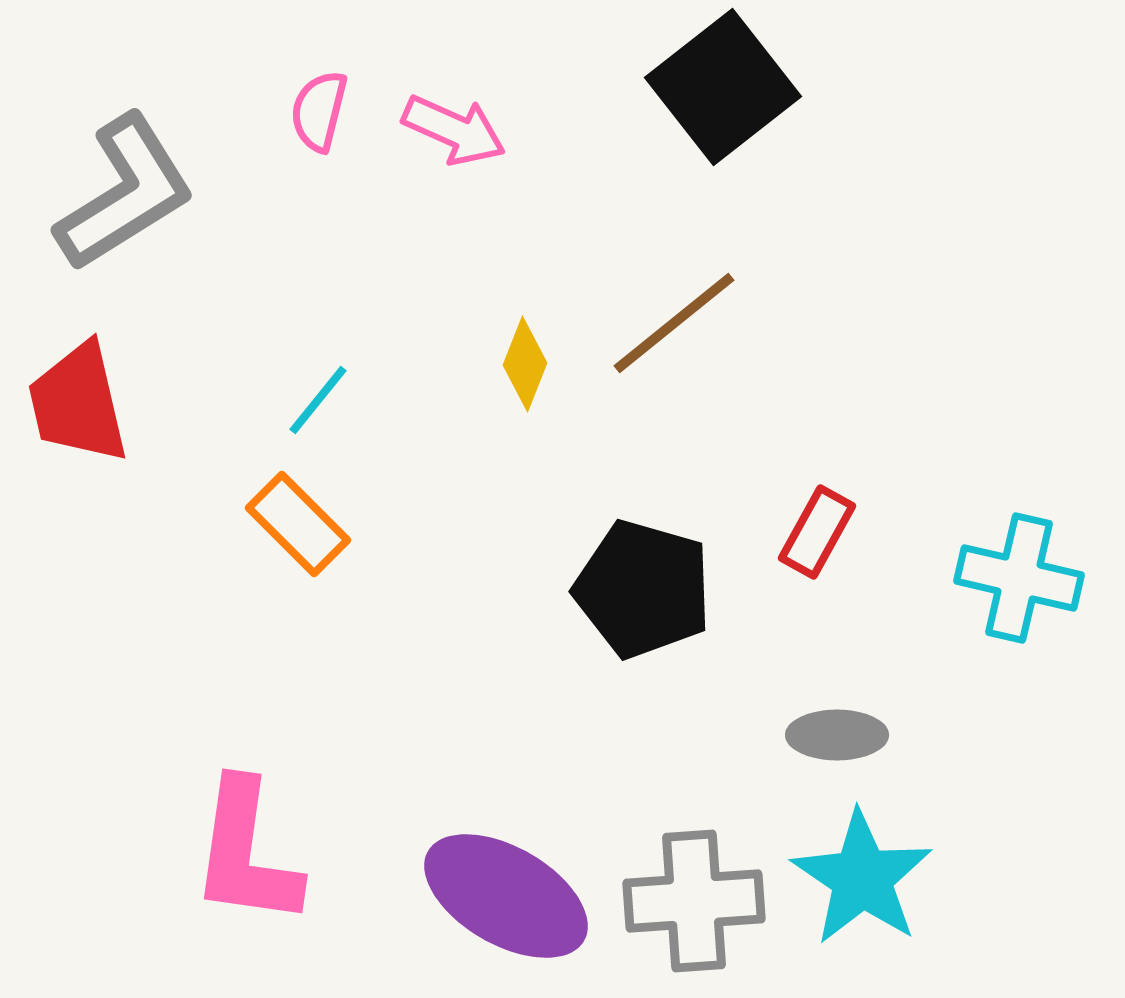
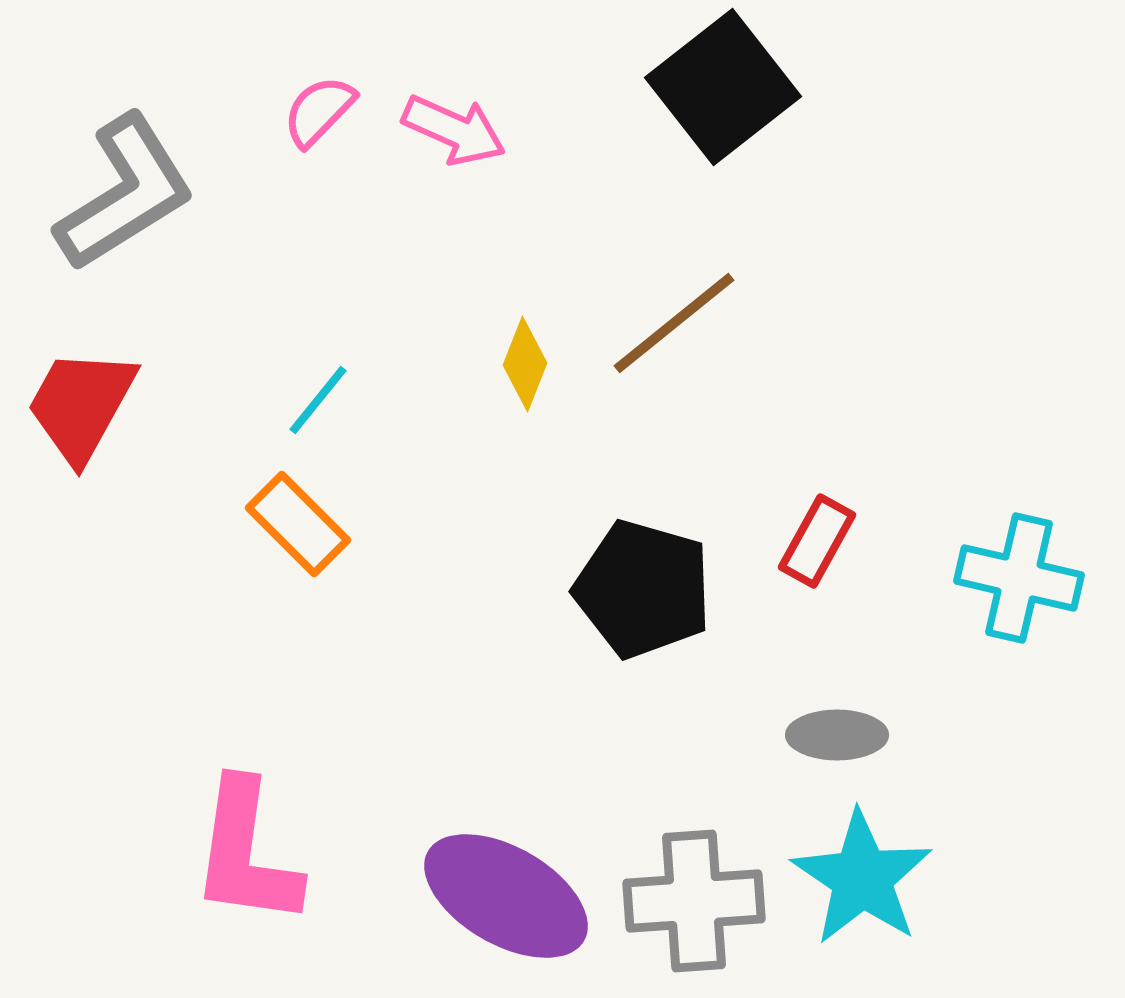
pink semicircle: rotated 30 degrees clockwise
red trapezoid: moved 3 px right, 2 px down; rotated 42 degrees clockwise
red rectangle: moved 9 px down
